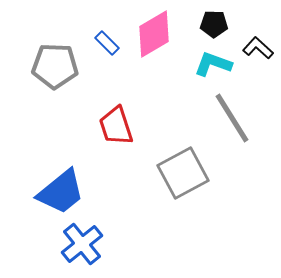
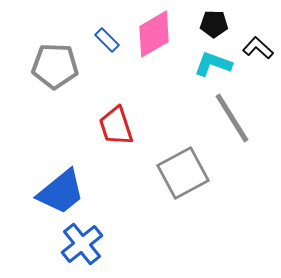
blue rectangle: moved 3 px up
